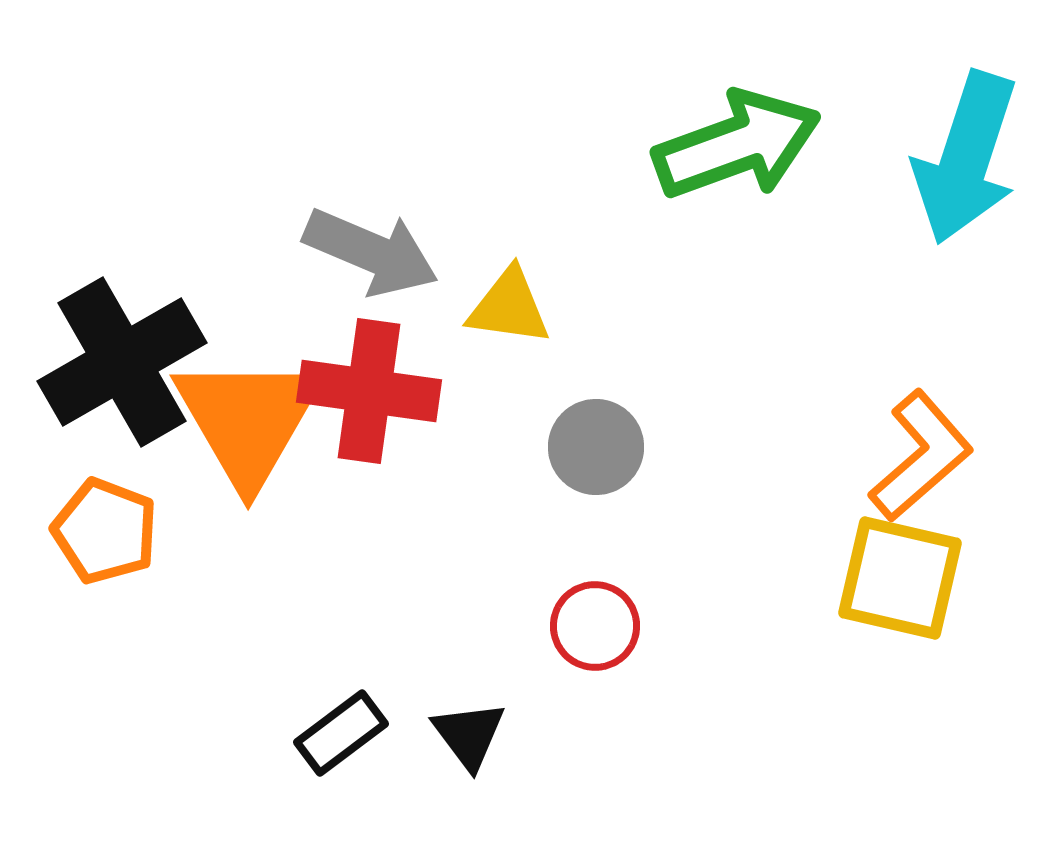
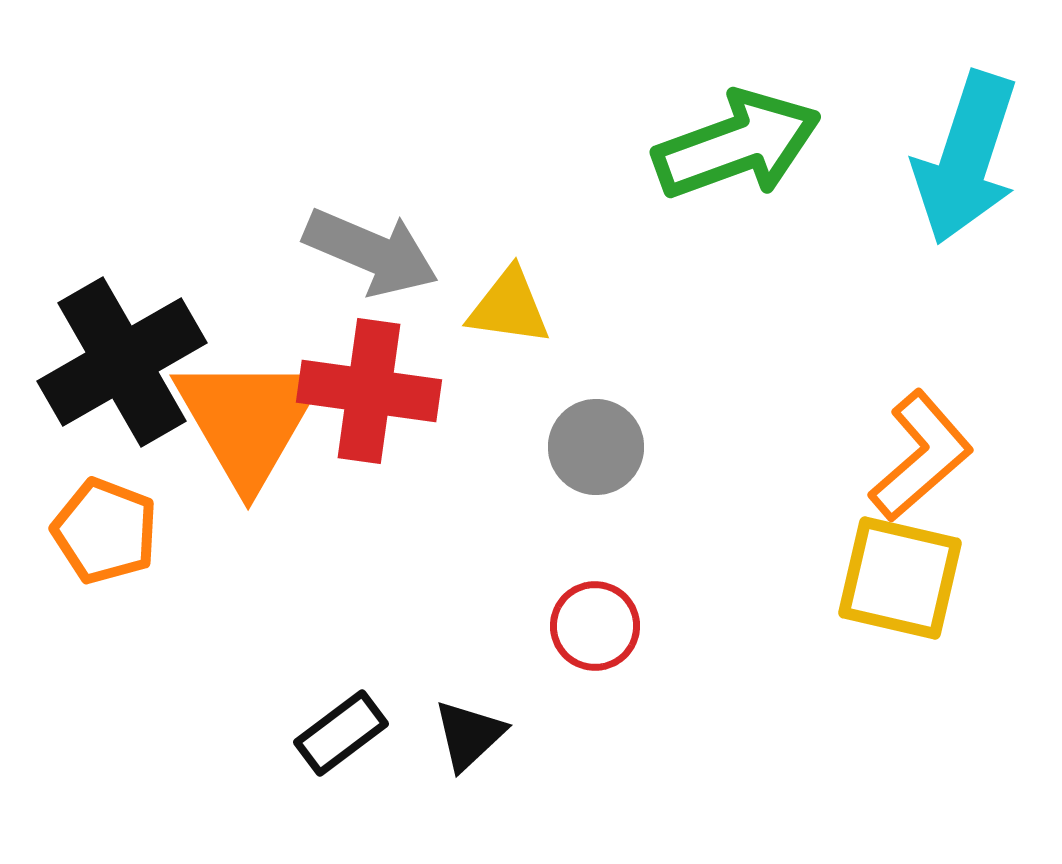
black triangle: rotated 24 degrees clockwise
